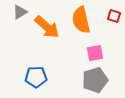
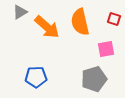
red square: moved 3 px down
orange semicircle: moved 1 px left, 2 px down
pink square: moved 11 px right, 4 px up
gray pentagon: moved 1 px left, 1 px up
